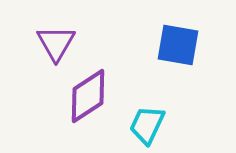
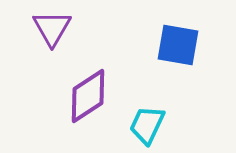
purple triangle: moved 4 px left, 15 px up
